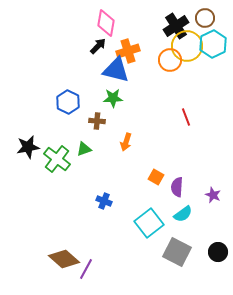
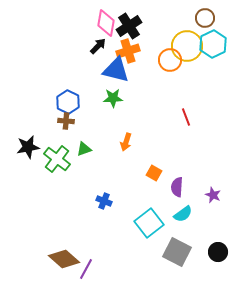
black cross: moved 47 px left
brown cross: moved 31 px left
orange square: moved 2 px left, 4 px up
